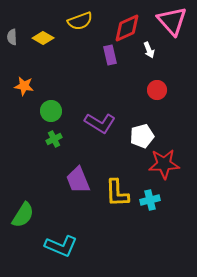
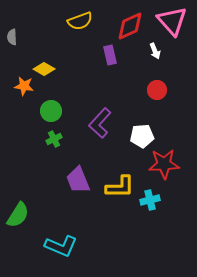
red diamond: moved 3 px right, 2 px up
yellow diamond: moved 1 px right, 31 px down
white arrow: moved 6 px right, 1 px down
purple L-shape: rotated 100 degrees clockwise
white pentagon: rotated 10 degrees clockwise
yellow L-shape: moved 3 px right, 6 px up; rotated 88 degrees counterclockwise
green semicircle: moved 5 px left
